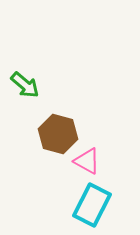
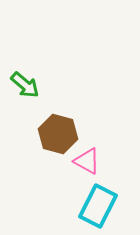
cyan rectangle: moved 6 px right, 1 px down
